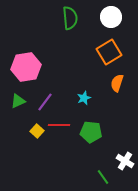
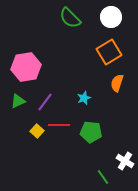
green semicircle: rotated 140 degrees clockwise
